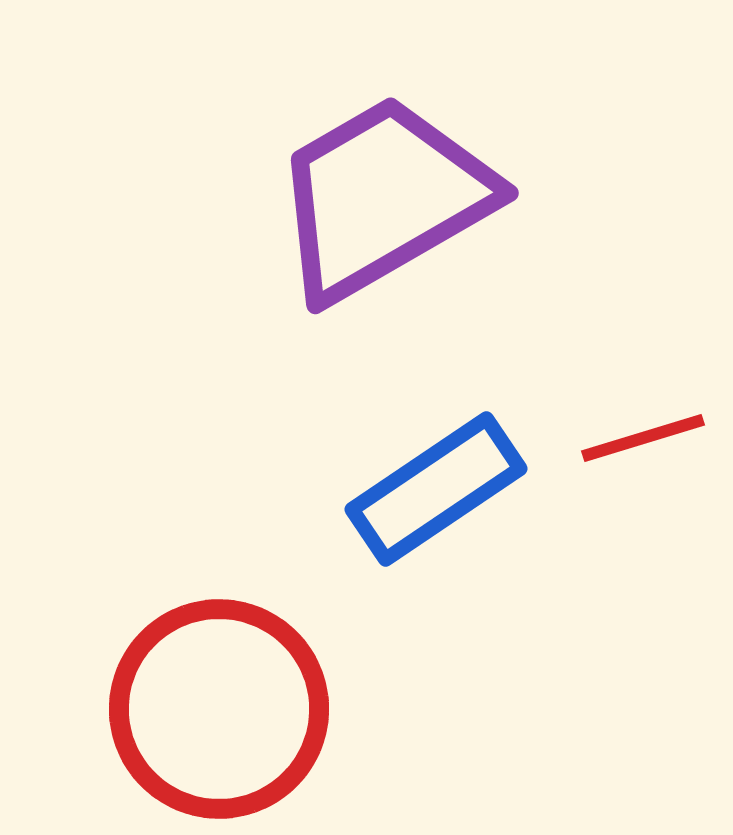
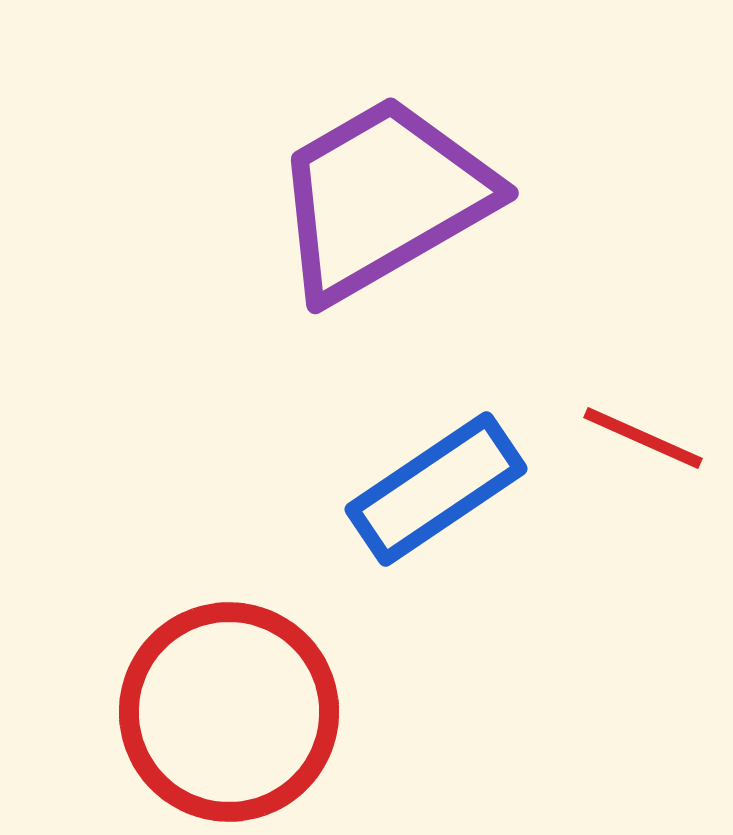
red line: rotated 41 degrees clockwise
red circle: moved 10 px right, 3 px down
